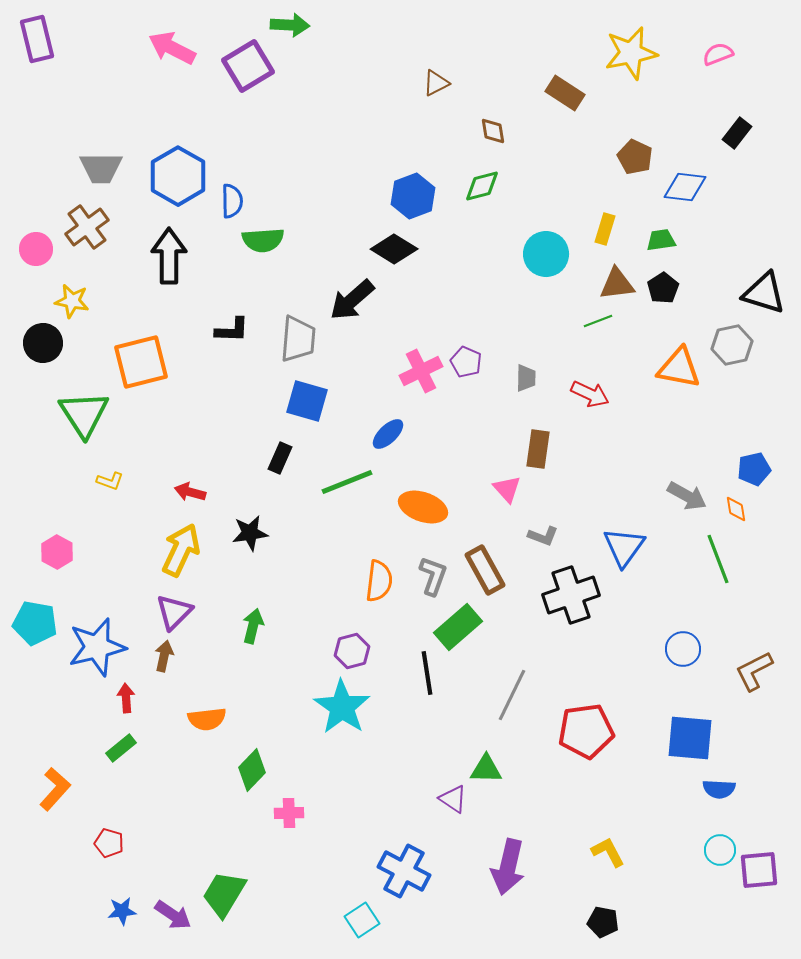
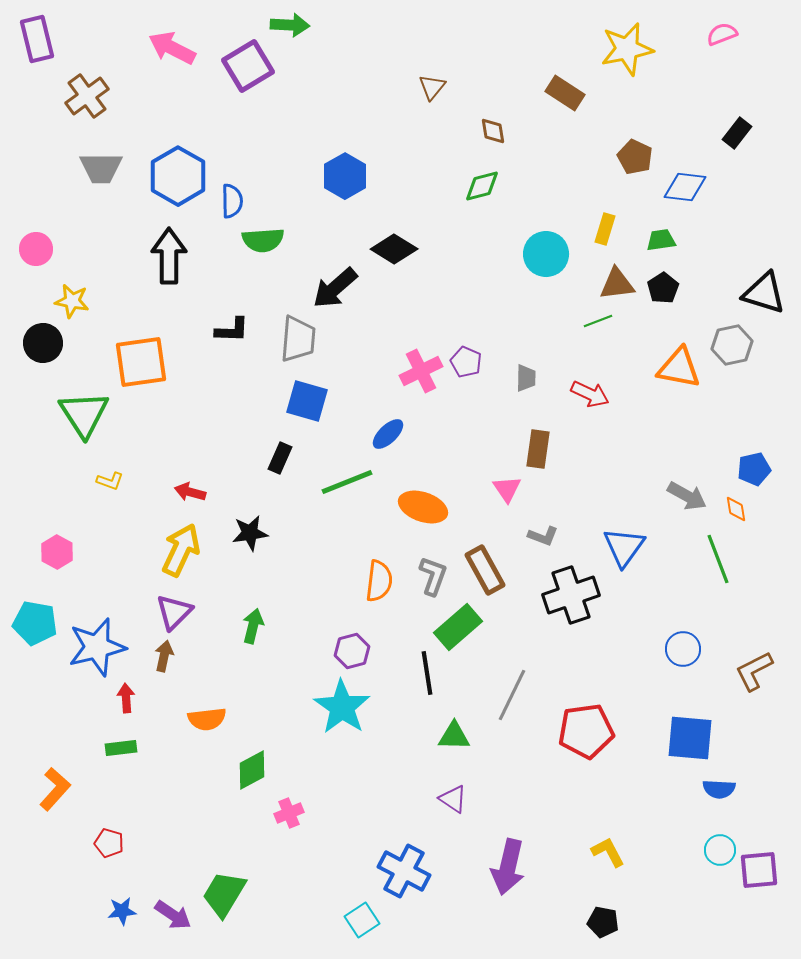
yellow star at (631, 53): moved 4 px left, 4 px up
pink semicircle at (718, 54): moved 4 px right, 20 px up
brown triangle at (436, 83): moved 4 px left, 4 px down; rotated 24 degrees counterclockwise
blue hexagon at (413, 196): moved 68 px left, 20 px up; rotated 9 degrees counterclockwise
brown cross at (87, 227): moved 131 px up
black arrow at (352, 300): moved 17 px left, 12 px up
orange square at (141, 362): rotated 6 degrees clockwise
pink triangle at (507, 489): rotated 8 degrees clockwise
green rectangle at (121, 748): rotated 32 degrees clockwise
green triangle at (486, 769): moved 32 px left, 33 px up
green diamond at (252, 770): rotated 18 degrees clockwise
pink cross at (289, 813): rotated 20 degrees counterclockwise
